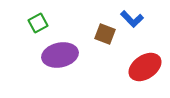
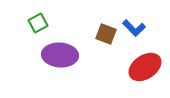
blue L-shape: moved 2 px right, 9 px down
brown square: moved 1 px right
purple ellipse: rotated 16 degrees clockwise
